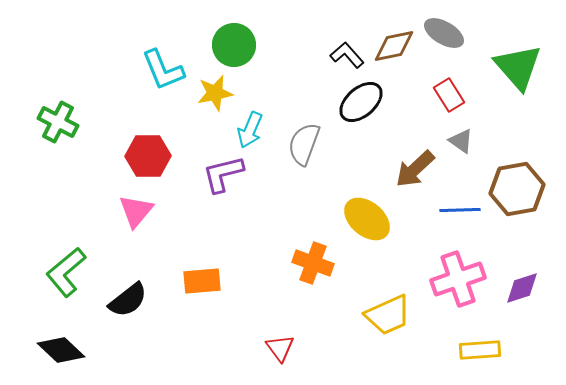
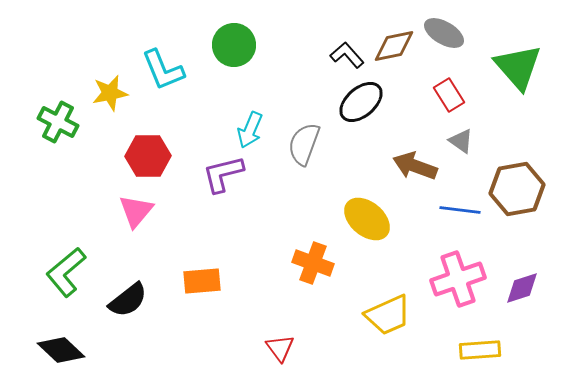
yellow star: moved 105 px left
brown arrow: moved 3 px up; rotated 63 degrees clockwise
blue line: rotated 9 degrees clockwise
